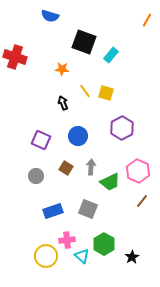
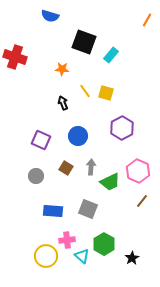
blue rectangle: rotated 24 degrees clockwise
black star: moved 1 px down
